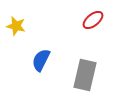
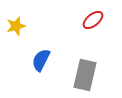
yellow star: rotated 30 degrees counterclockwise
